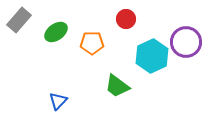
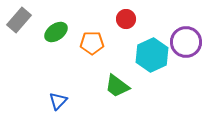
cyan hexagon: moved 1 px up
